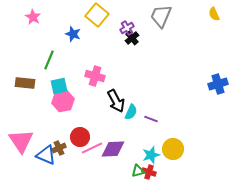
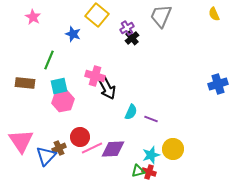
black arrow: moved 9 px left, 13 px up
blue triangle: moved 1 px down; rotated 50 degrees clockwise
